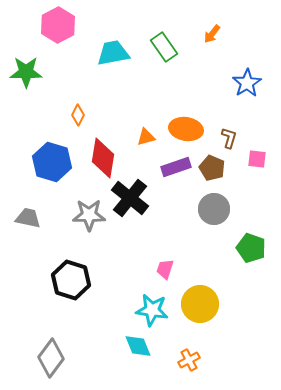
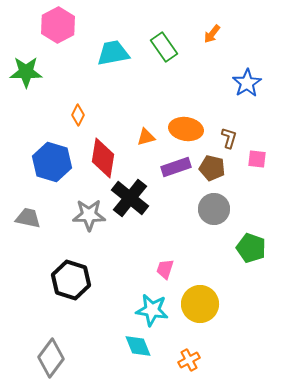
brown pentagon: rotated 10 degrees counterclockwise
